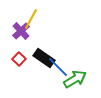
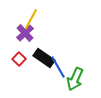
purple cross: moved 4 px right, 2 px down
blue line: rotated 15 degrees clockwise
green arrow: rotated 145 degrees clockwise
